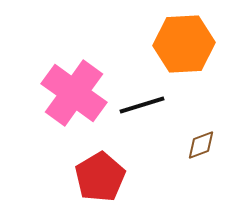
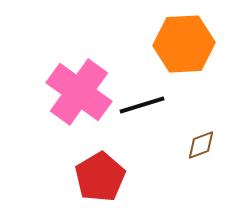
pink cross: moved 5 px right, 1 px up
